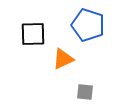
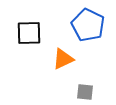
blue pentagon: rotated 8 degrees clockwise
black square: moved 4 px left, 1 px up
